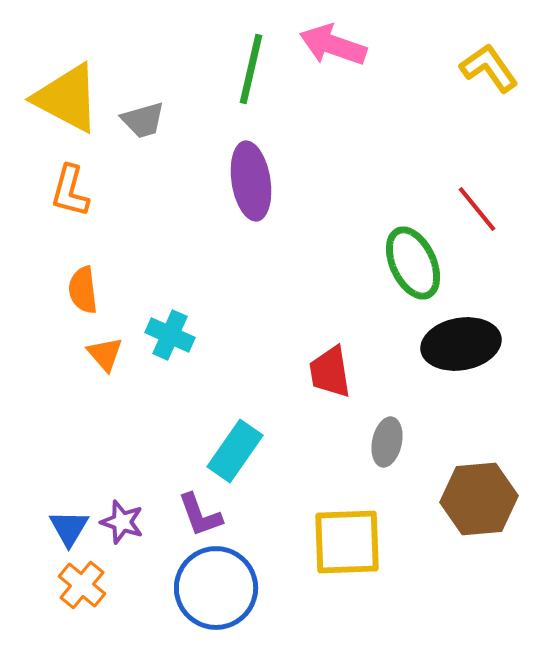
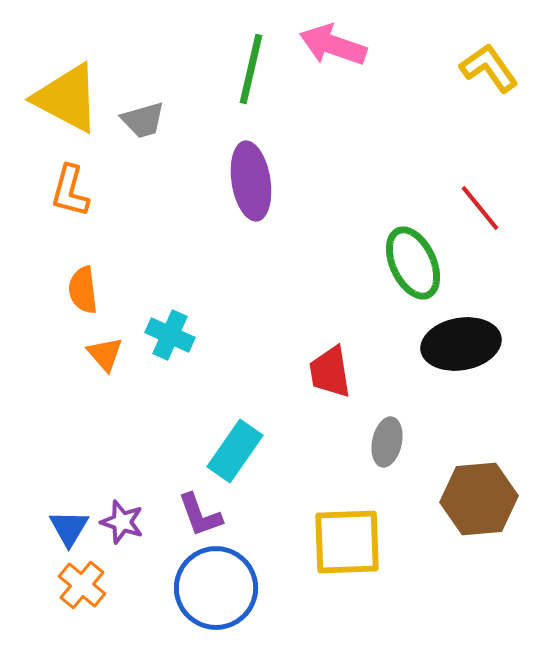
red line: moved 3 px right, 1 px up
